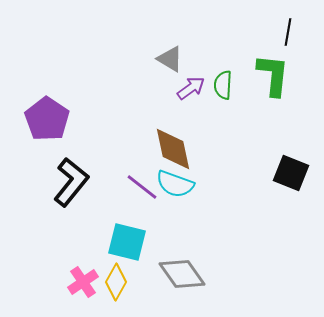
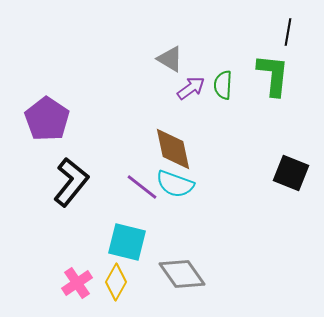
pink cross: moved 6 px left, 1 px down
